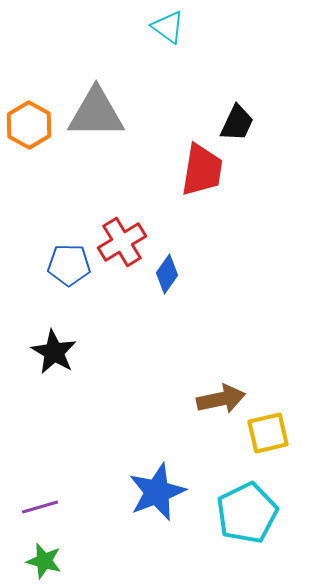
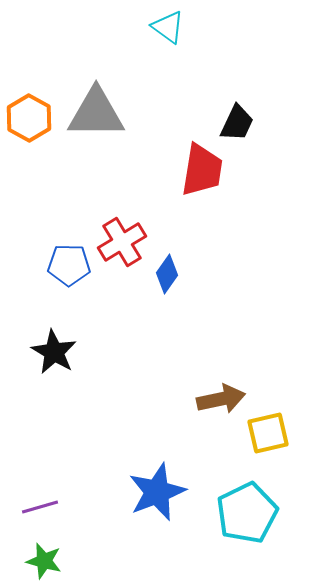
orange hexagon: moved 7 px up
